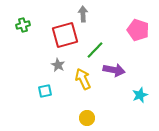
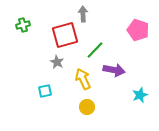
gray star: moved 1 px left, 3 px up
yellow circle: moved 11 px up
